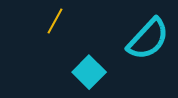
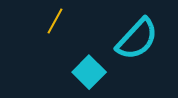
cyan semicircle: moved 11 px left
